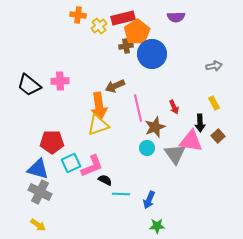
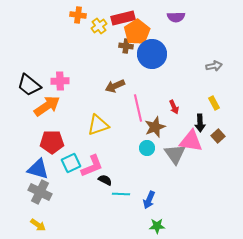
brown cross: rotated 16 degrees clockwise
orange arrow: moved 52 px left; rotated 116 degrees counterclockwise
